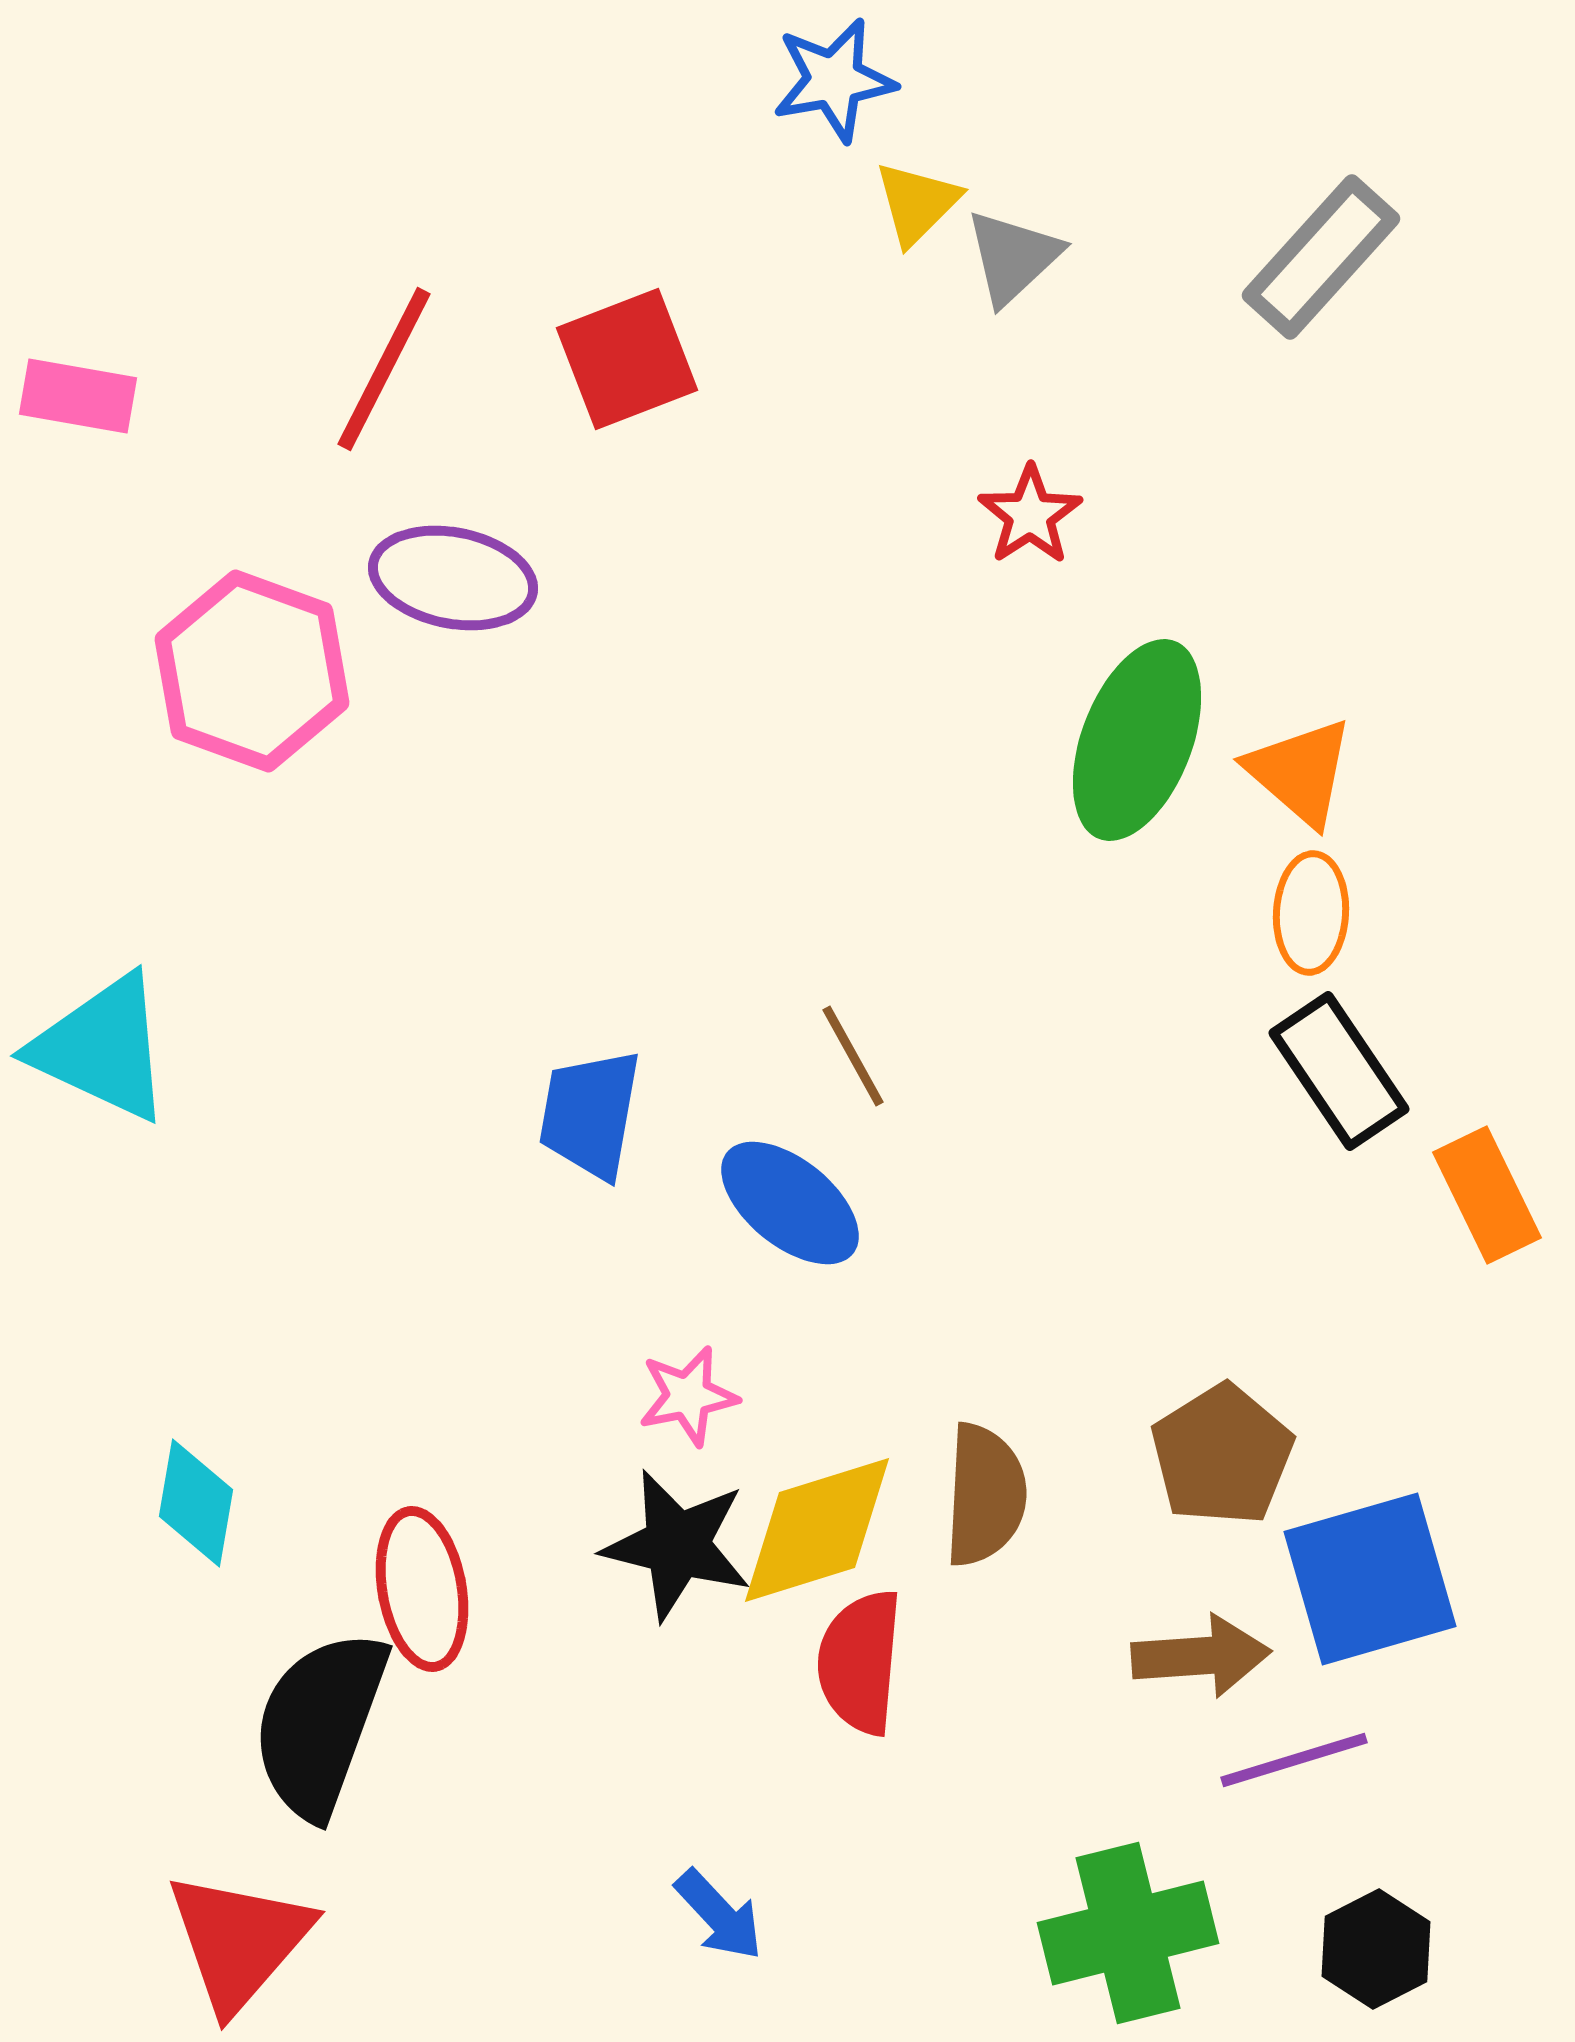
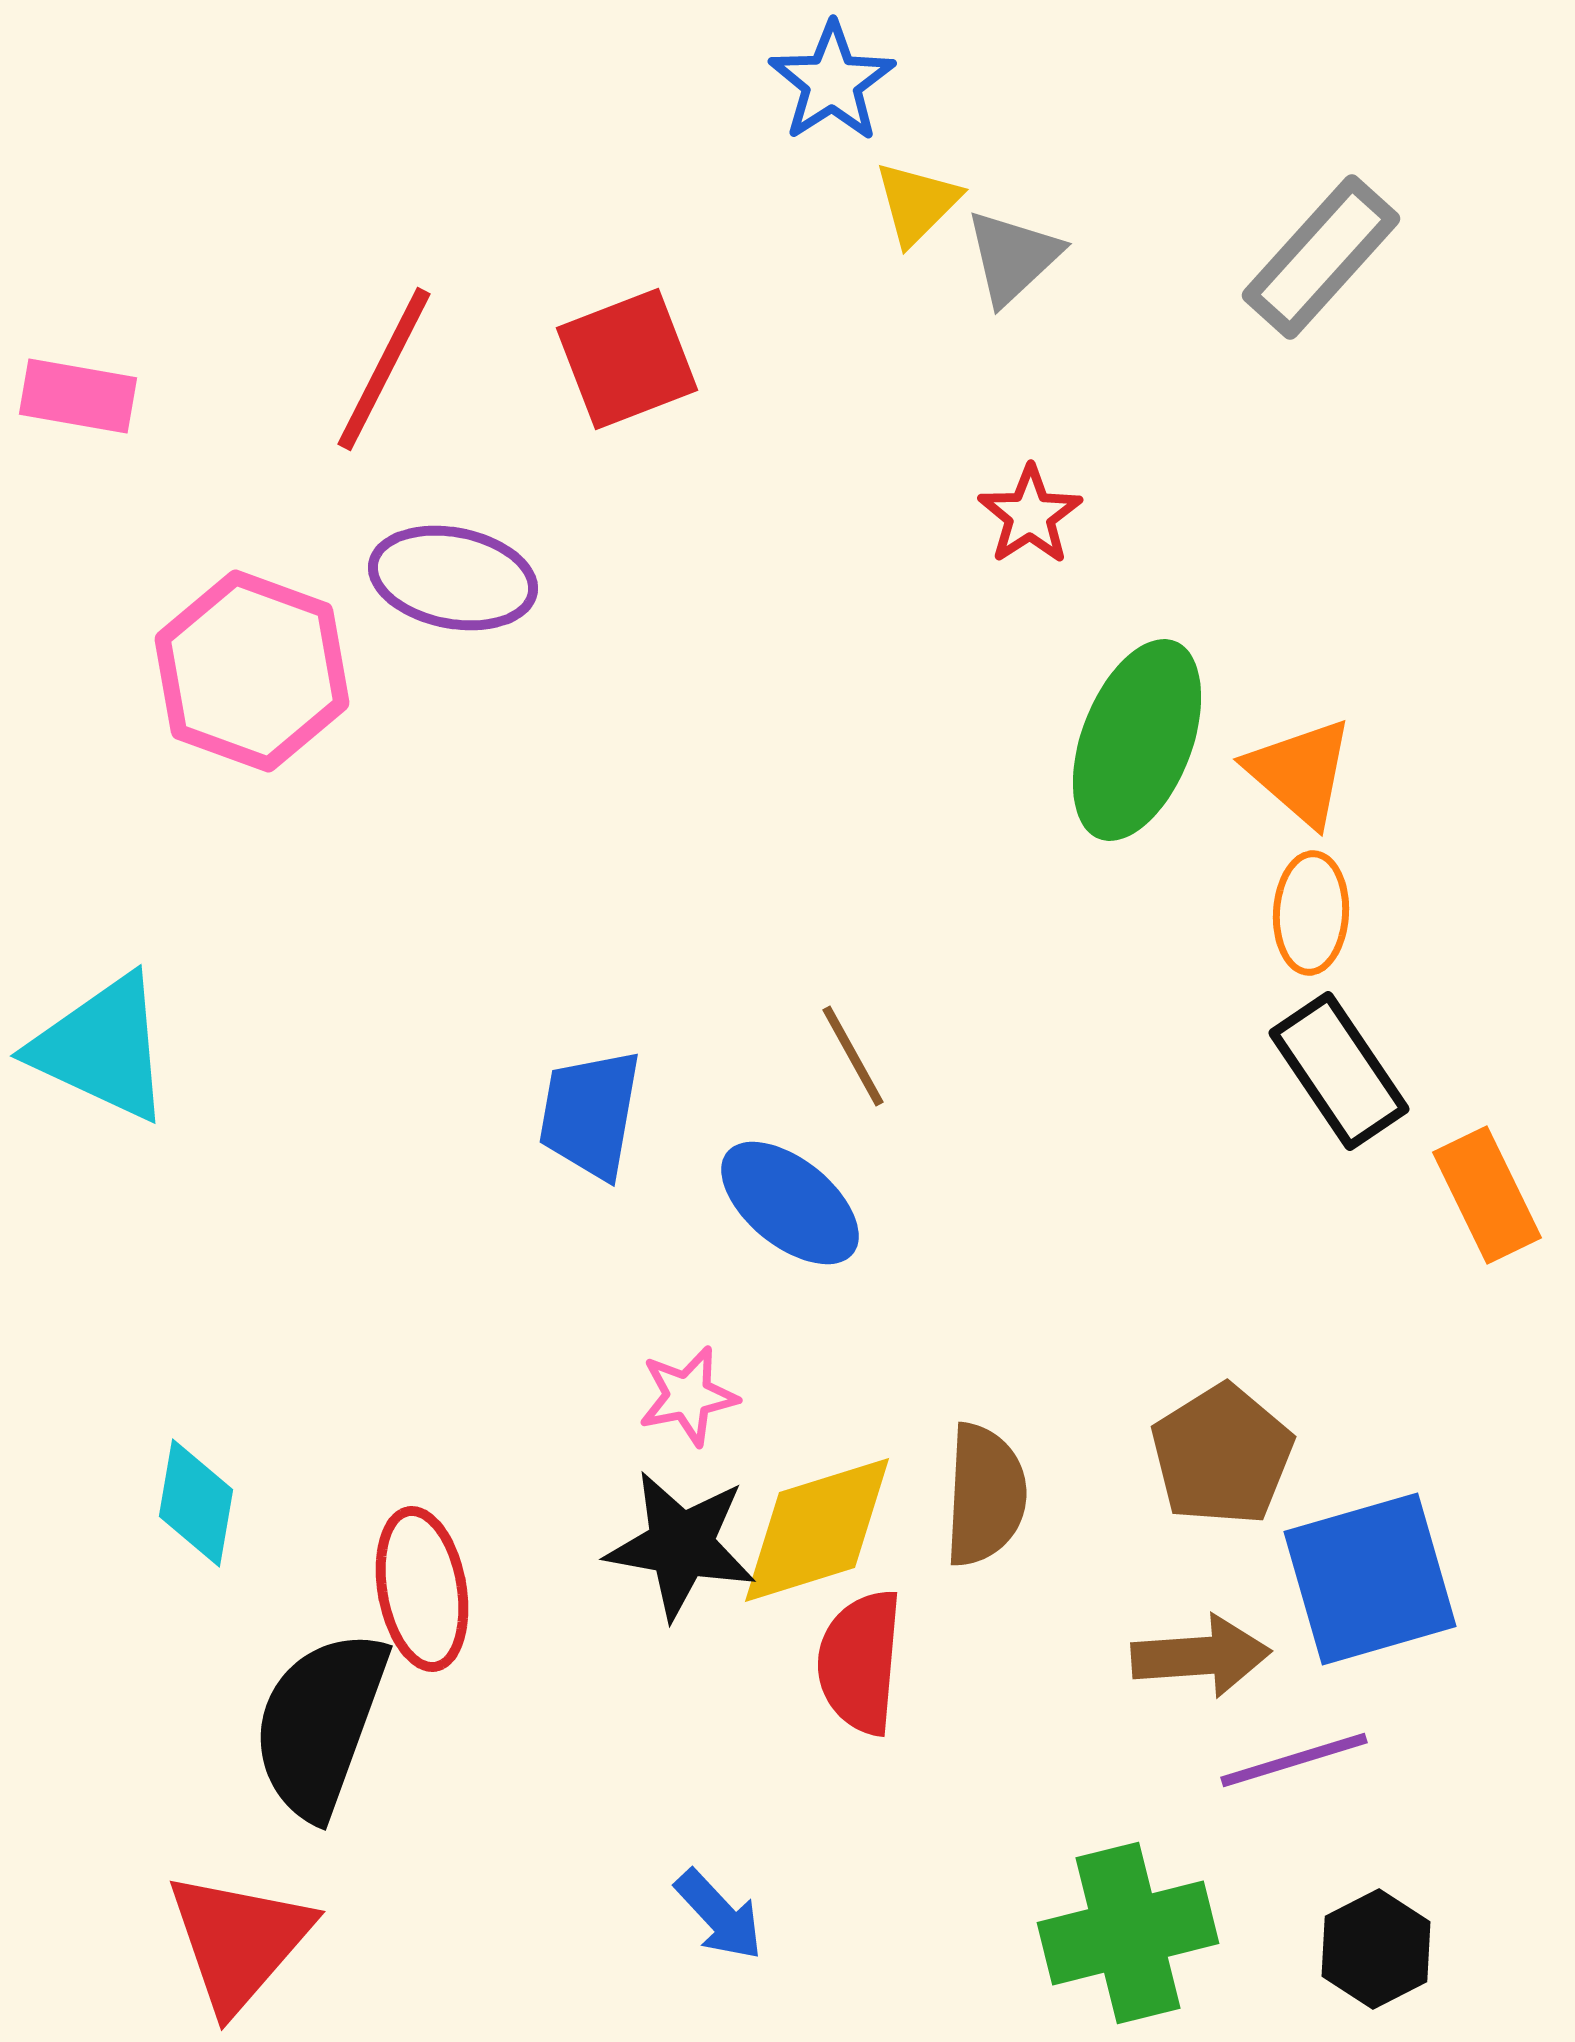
blue star: moved 2 px left, 2 px down; rotated 23 degrees counterclockwise
black star: moved 4 px right; rotated 4 degrees counterclockwise
